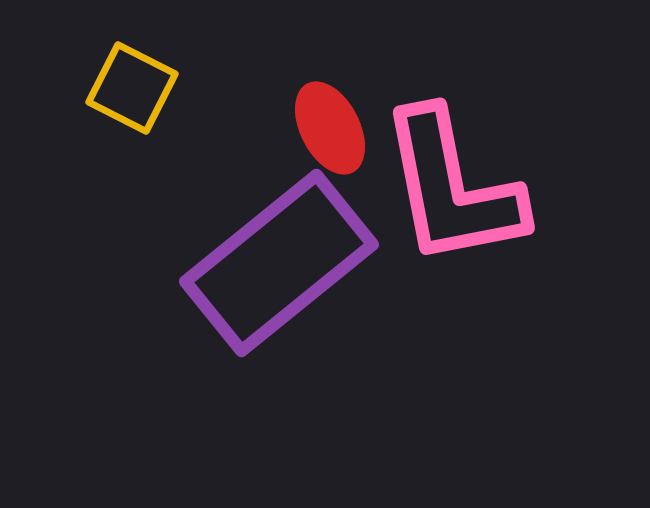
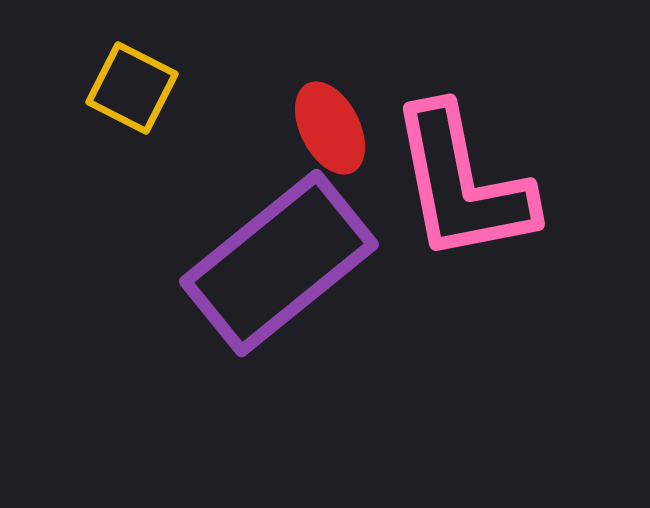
pink L-shape: moved 10 px right, 4 px up
